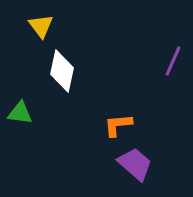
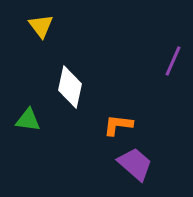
white diamond: moved 8 px right, 16 px down
green triangle: moved 8 px right, 7 px down
orange L-shape: rotated 12 degrees clockwise
